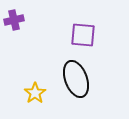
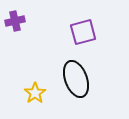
purple cross: moved 1 px right, 1 px down
purple square: moved 3 px up; rotated 20 degrees counterclockwise
